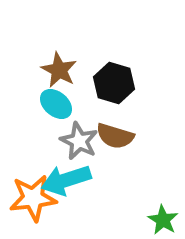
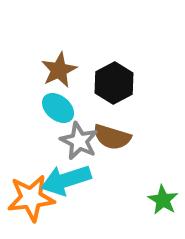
brown star: rotated 18 degrees clockwise
black hexagon: rotated 15 degrees clockwise
cyan ellipse: moved 2 px right, 4 px down
brown semicircle: moved 3 px left, 1 px down
orange star: moved 2 px left
green star: moved 20 px up
